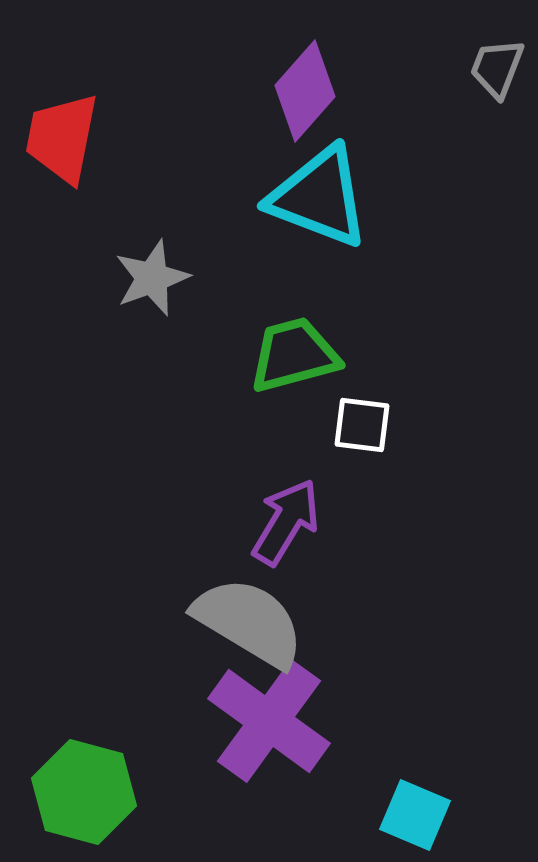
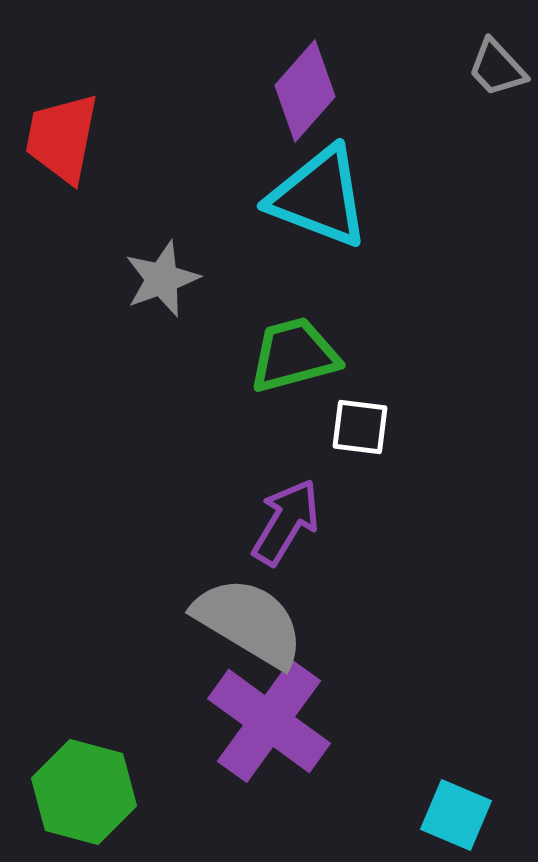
gray trapezoid: rotated 64 degrees counterclockwise
gray star: moved 10 px right, 1 px down
white square: moved 2 px left, 2 px down
cyan square: moved 41 px right
